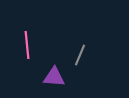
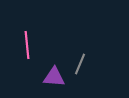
gray line: moved 9 px down
